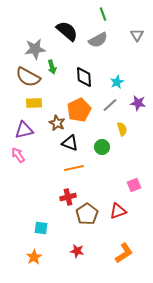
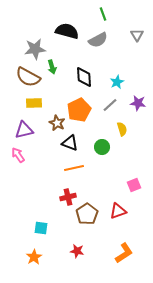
black semicircle: rotated 25 degrees counterclockwise
